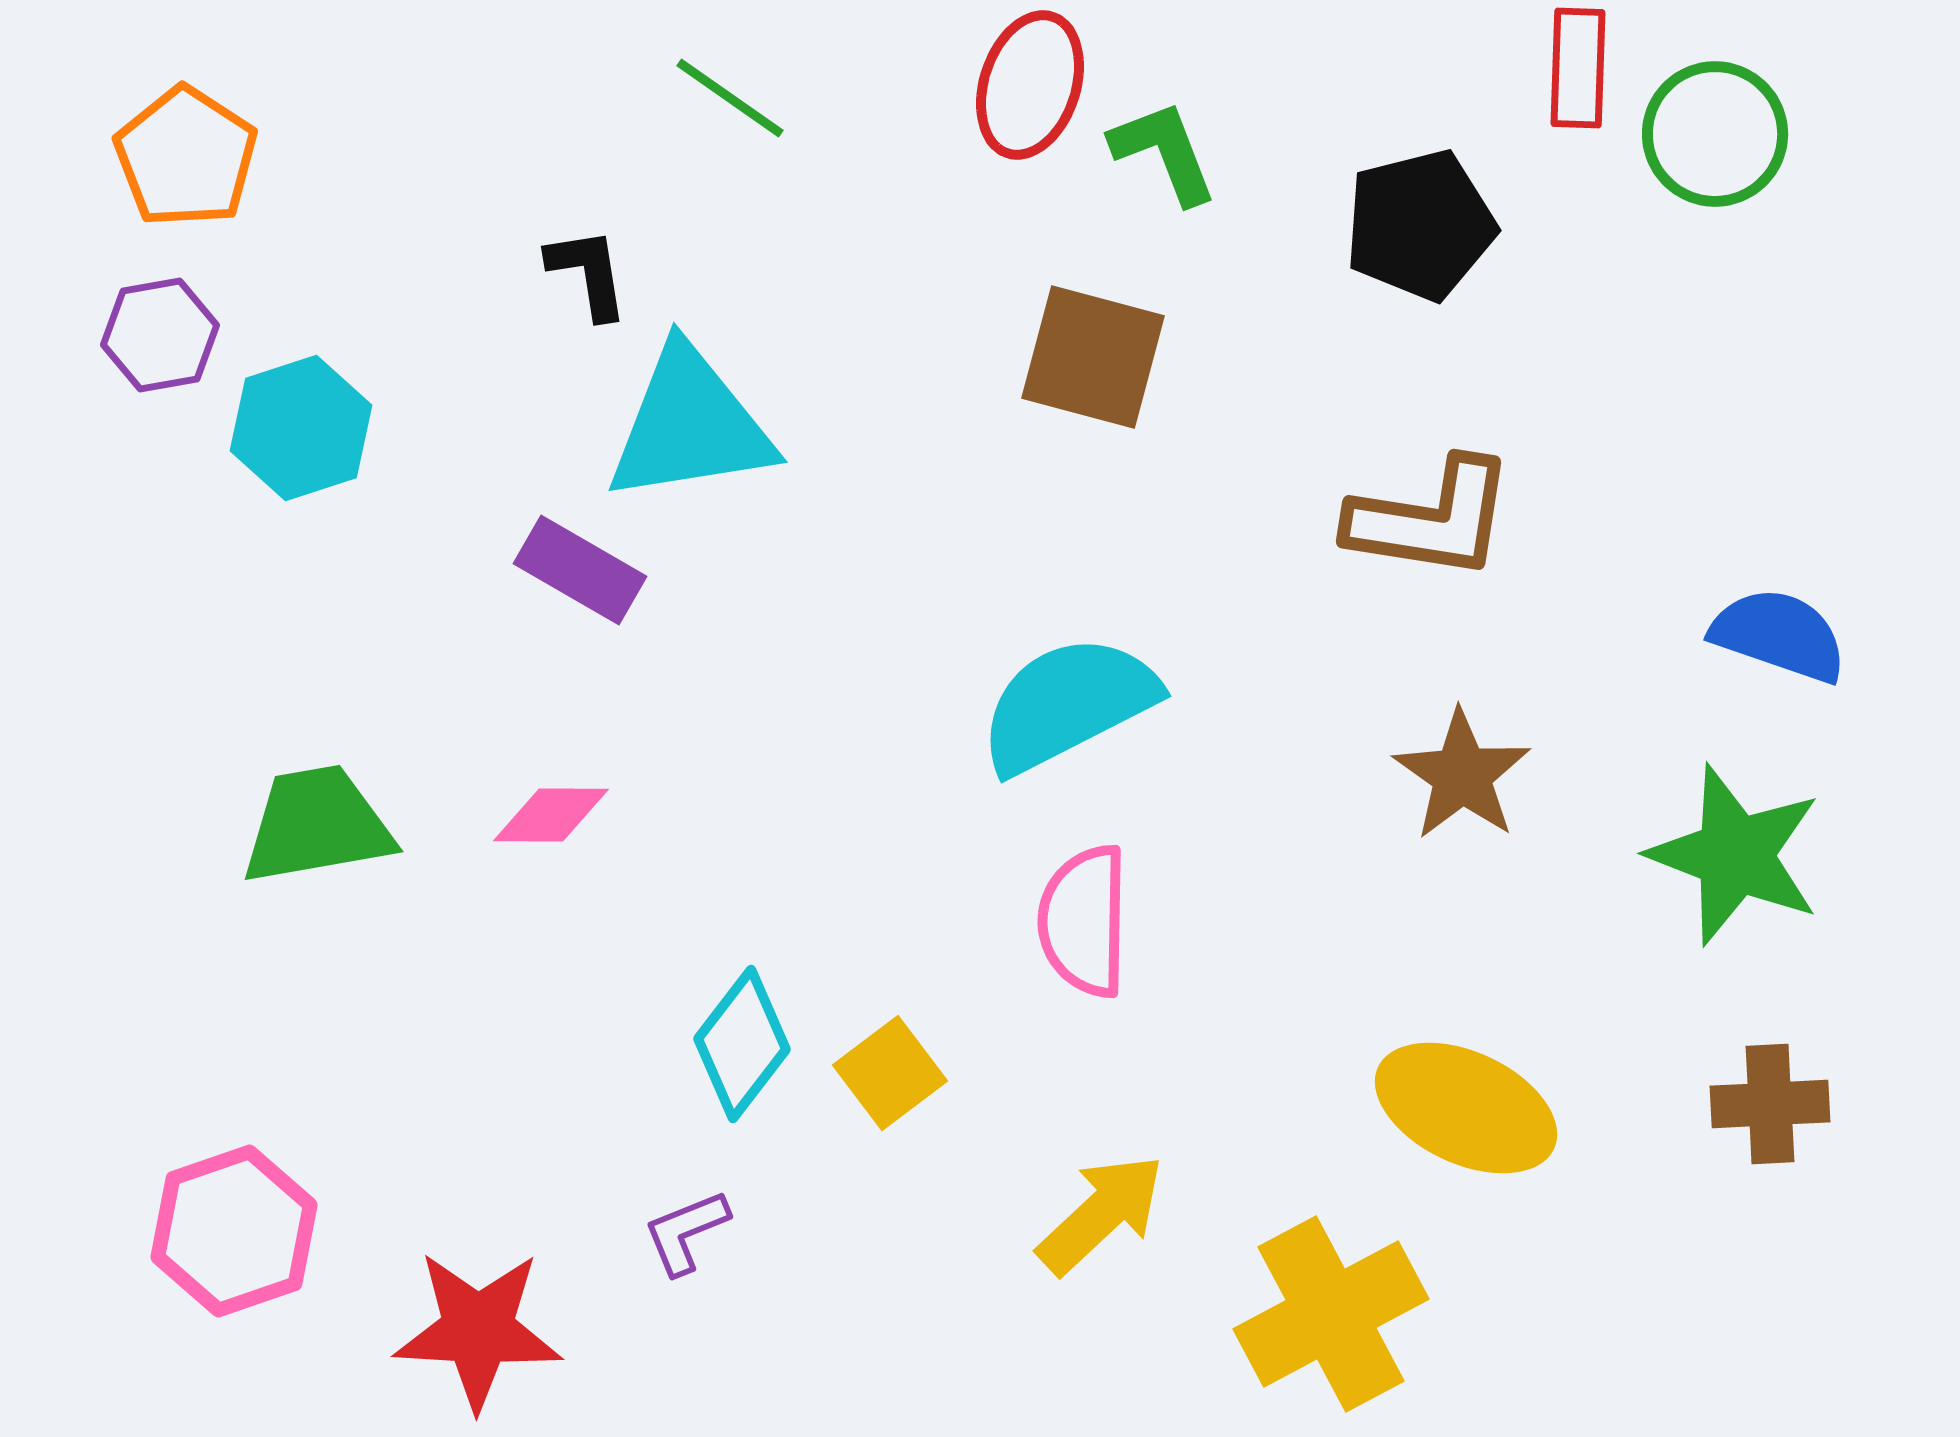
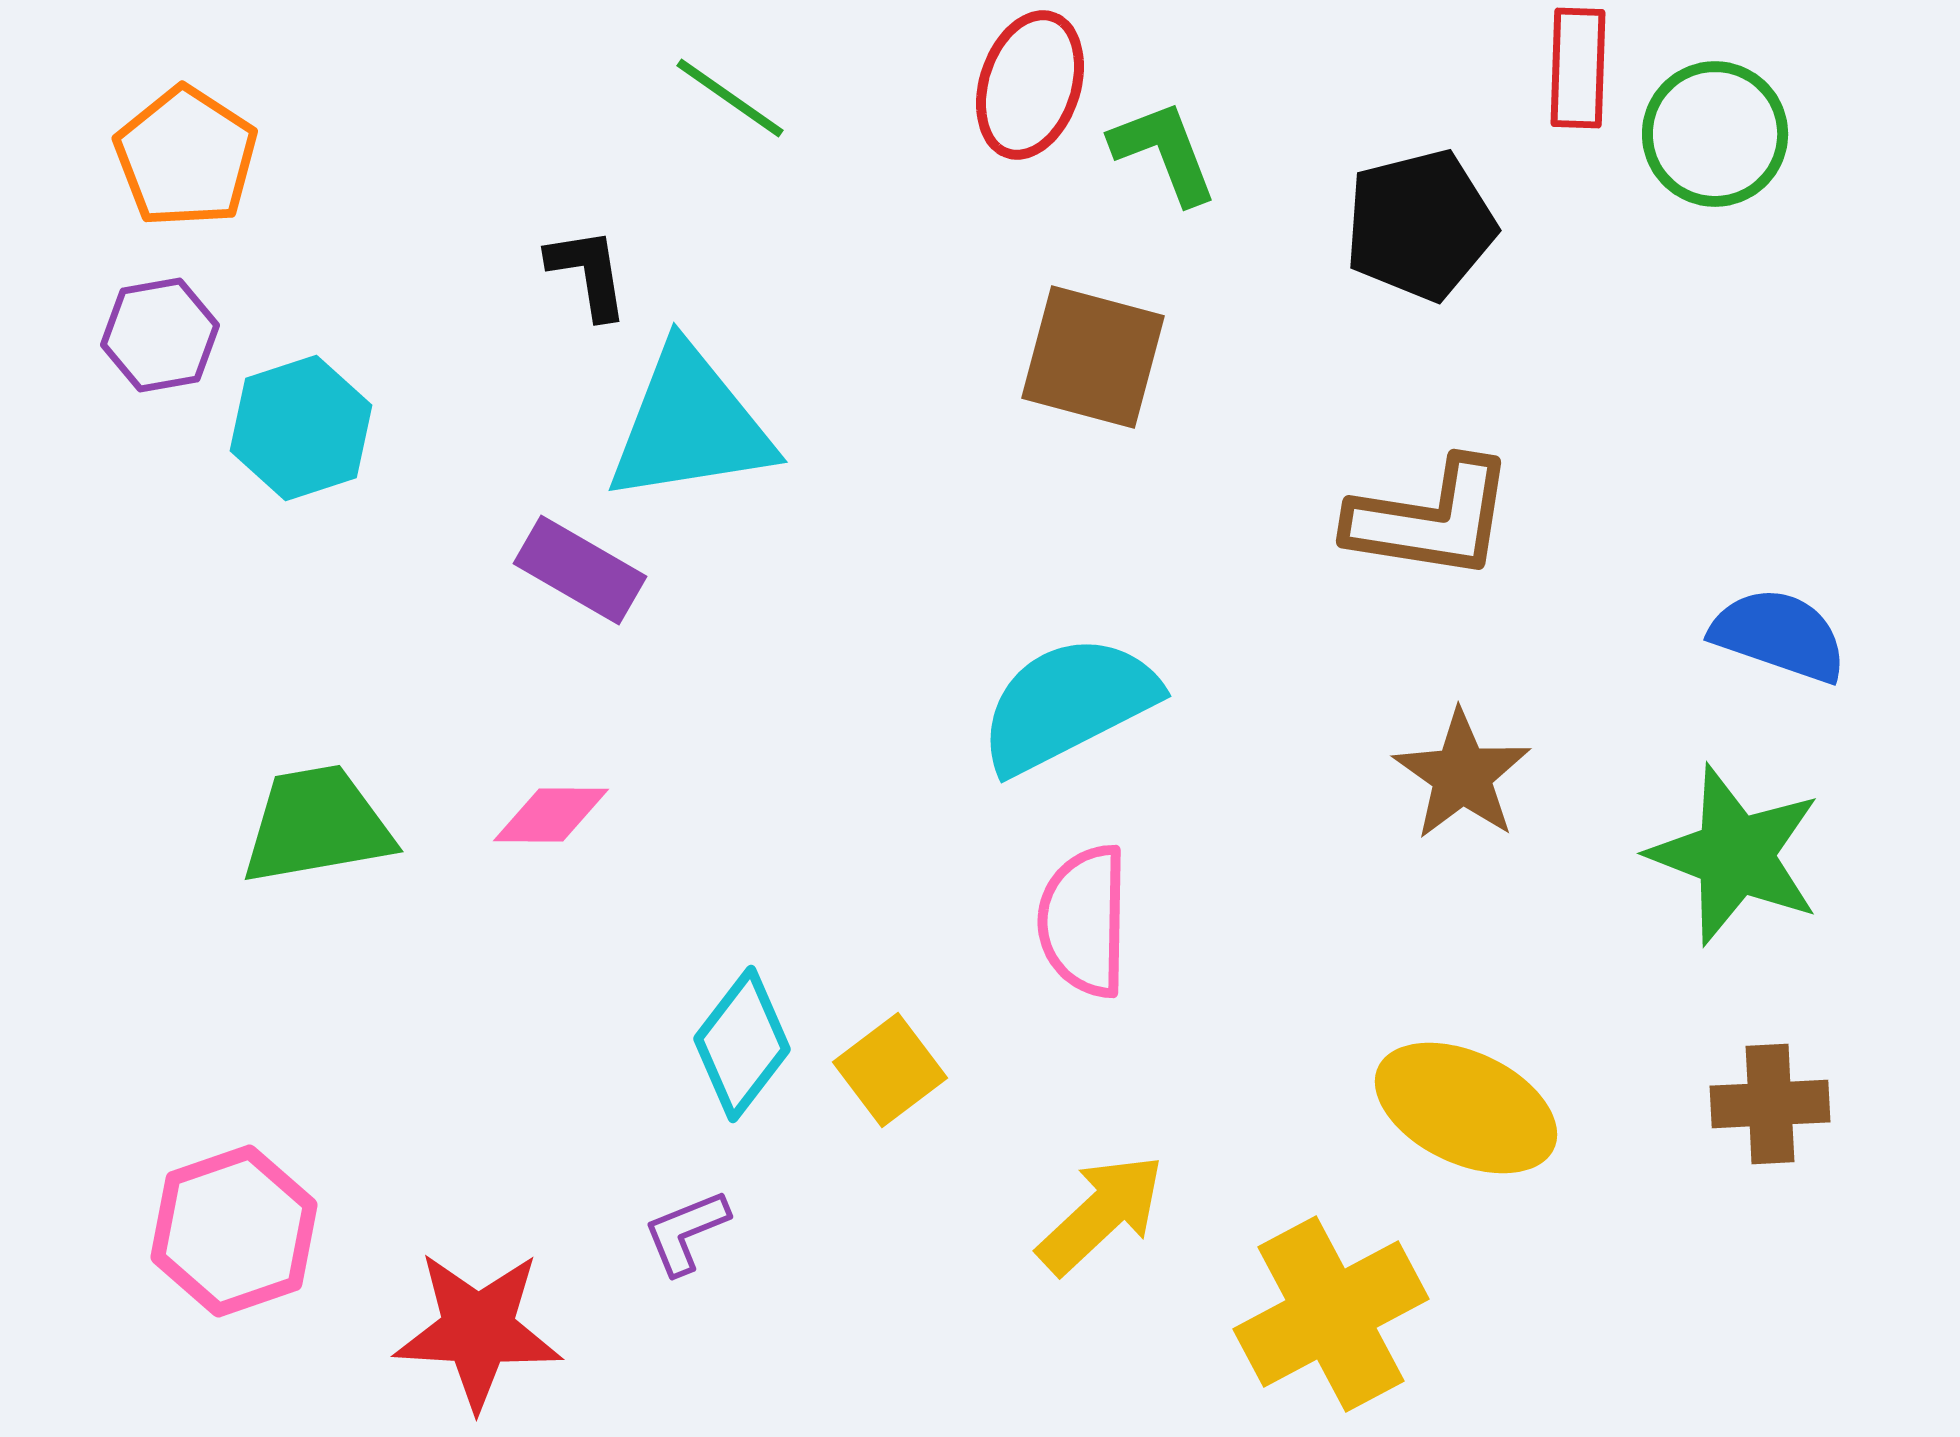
yellow square: moved 3 px up
